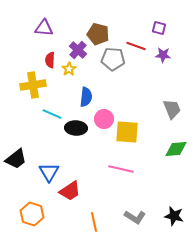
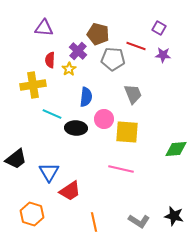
purple square: rotated 16 degrees clockwise
purple cross: moved 1 px down
gray trapezoid: moved 39 px left, 15 px up
gray L-shape: moved 4 px right, 4 px down
